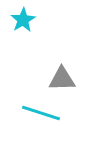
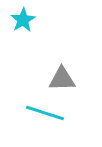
cyan line: moved 4 px right
